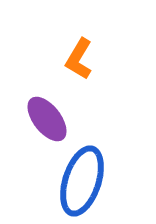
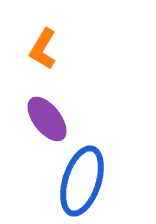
orange L-shape: moved 36 px left, 10 px up
